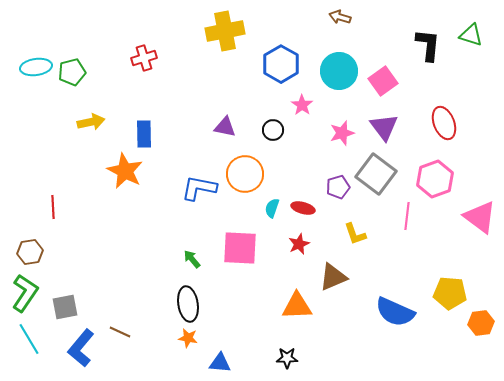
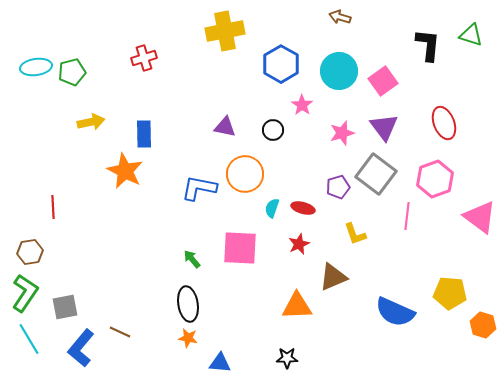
orange hexagon at (481, 323): moved 2 px right, 2 px down; rotated 25 degrees clockwise
